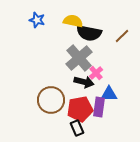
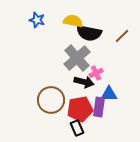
gray cross: moved 2 px left
pink cross: rotated 16 degrees clockwise
